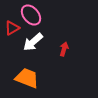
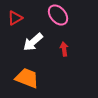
pink ellipse: moved 27 px right
red triangle: moved 3 px right, 10 px up
red arrow: rotated 24 degrees counterclockwise
